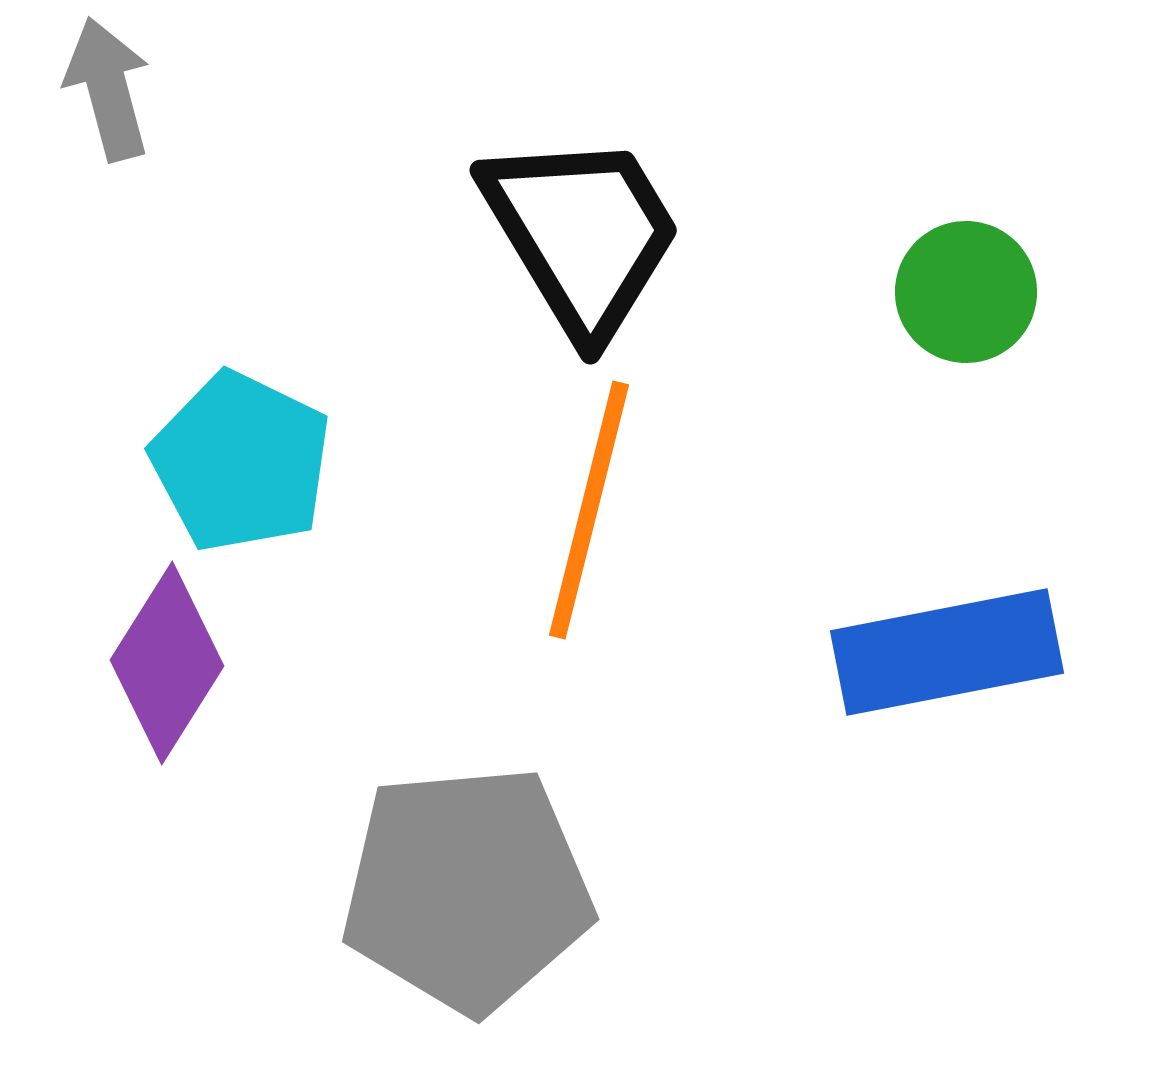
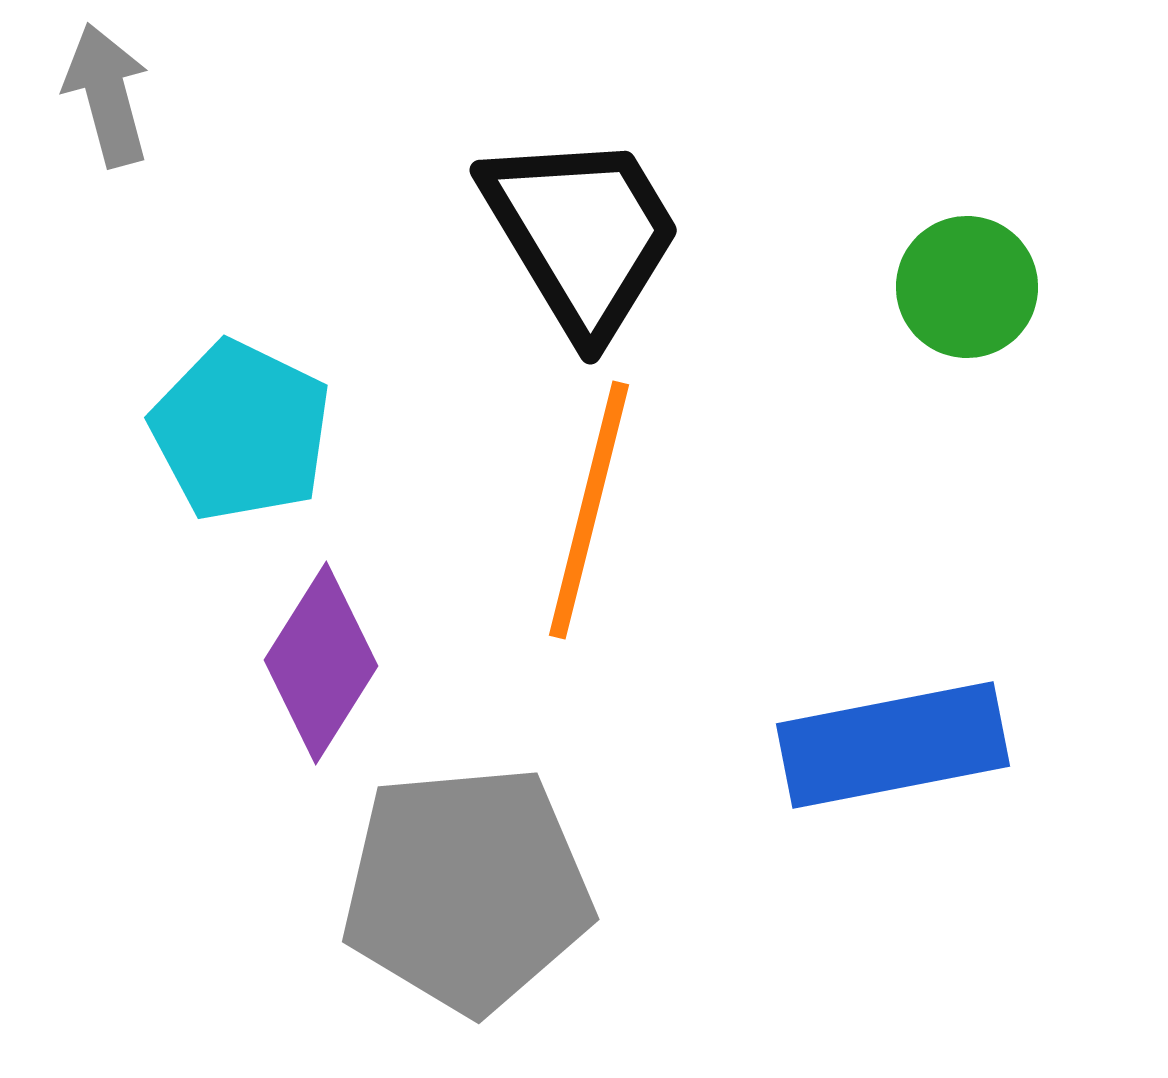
gray arrow: moved 1 px left, 6 px down
green circle: moved 1 px right, 5 px up
cyan pentagon: moved 31 px up
blue rectangle: moved 54 px left, 93 px down
purple diamond: moved 154 px right
